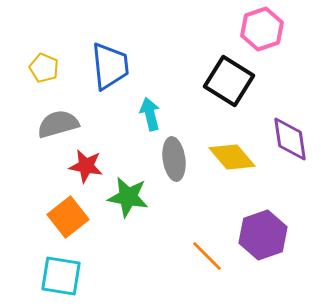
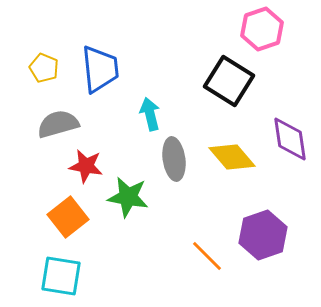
blue trapezoid: moved 10 px left, 3 px down
